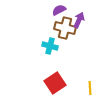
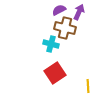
purple arrow: moved 8 px up
cyan cross: moved 1 px right, 2 px up
red square: moved 10 px up
yellow line: moved 2 px left, 2 px up
